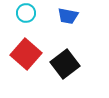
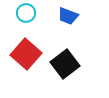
blue trapezoid: rotated 10 degrees clockwise
